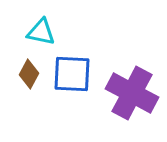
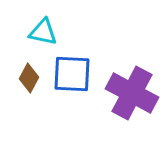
cyan triangle: moved 2 px right
brown diamond: moved 4 px down
